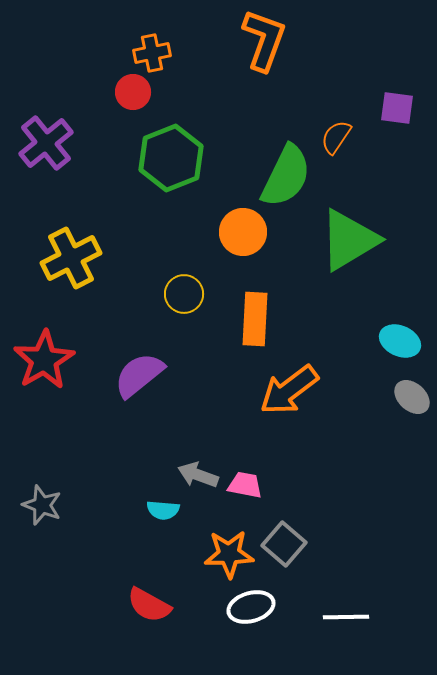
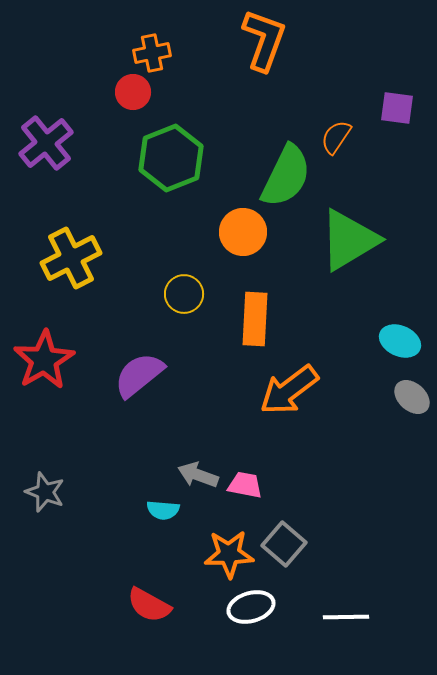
gray star: moved 3 px right, 13 px up
